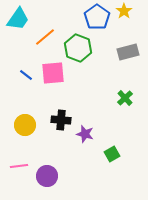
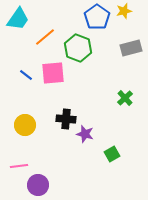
yellow star: rotated 21 degrees clockwise
gray rectangle: moved 3 px right, 4 px up
black cross: moved 5 px right, 1 px up
purple circle: moved 9 px left, 9 px down
